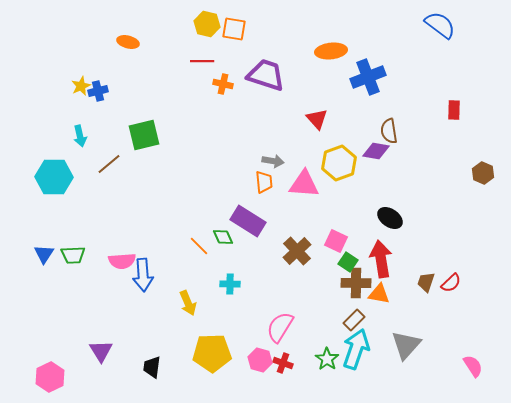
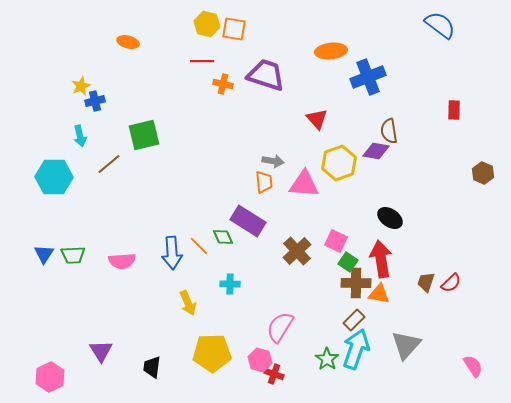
blue cross at (98, 91): moved 3 px left, 10 px down
blue arrow at (143, 275): moved 29 px right, 22 px up
red cross at (283, 363): moved 9 px left, 11 px down
